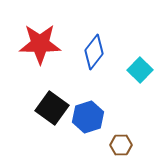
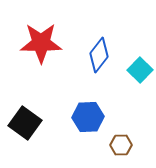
red star: moved 1 px right, 1 px up
blue diamond: moved 5 px right, 3 px down
black square: moved 27 px left, 15 px down
blue hexagon: rotated 16 degrees clockwise
